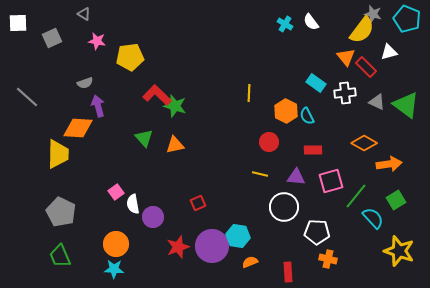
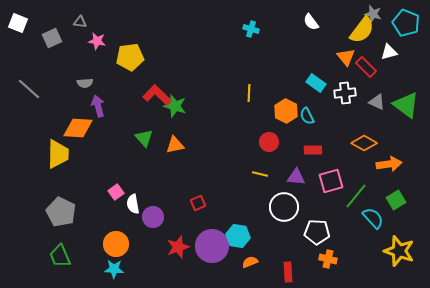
gray triangle at (84, 14): moved 4 px left, 8 px down; rotated 24 degrees counterclockwise
cyan pentagon at (407, 19): moved 1 px left, 4 px down
white square at (18, 23): rotated 24 degrees clockwise
cyan cross at (285, 24): moved 34 px left, 5 px down; rotated 14 degrees counterclockwise
gray semicircle at (85, 83): rotated 14 degrees clockwise
gray line at (27, 97): moved 2 px right, 8 px up
